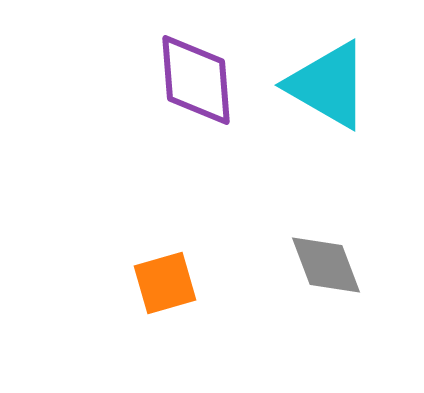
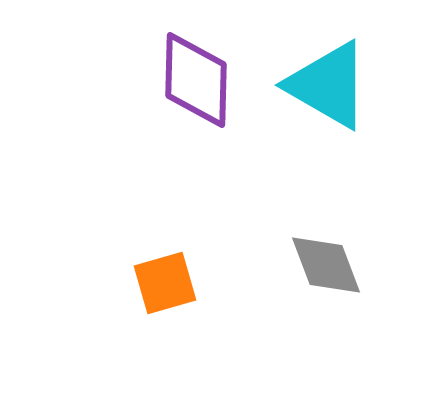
purple diamond: rotated 6 degrees clockwise
